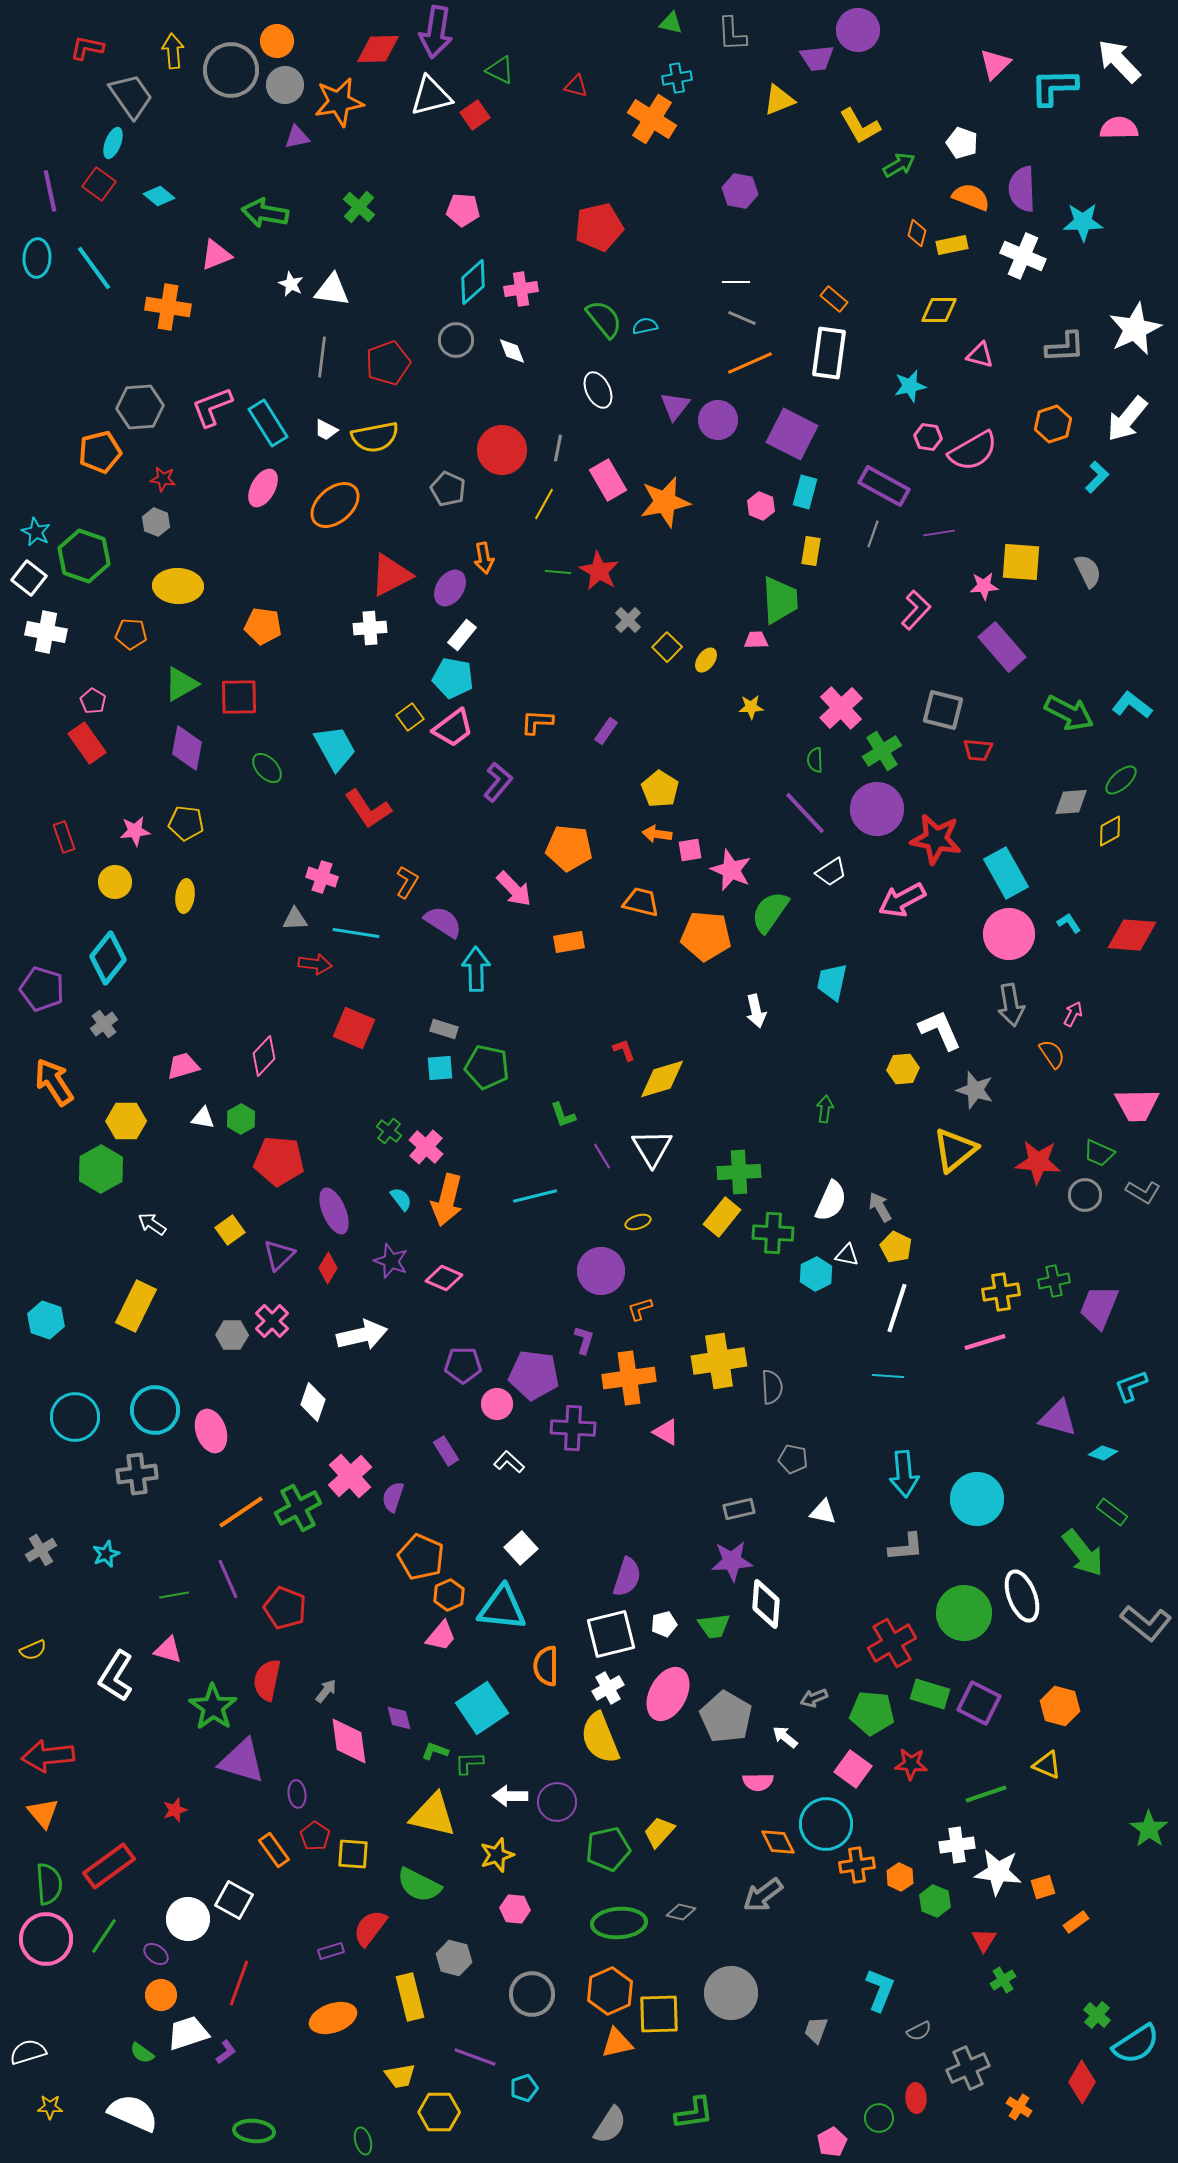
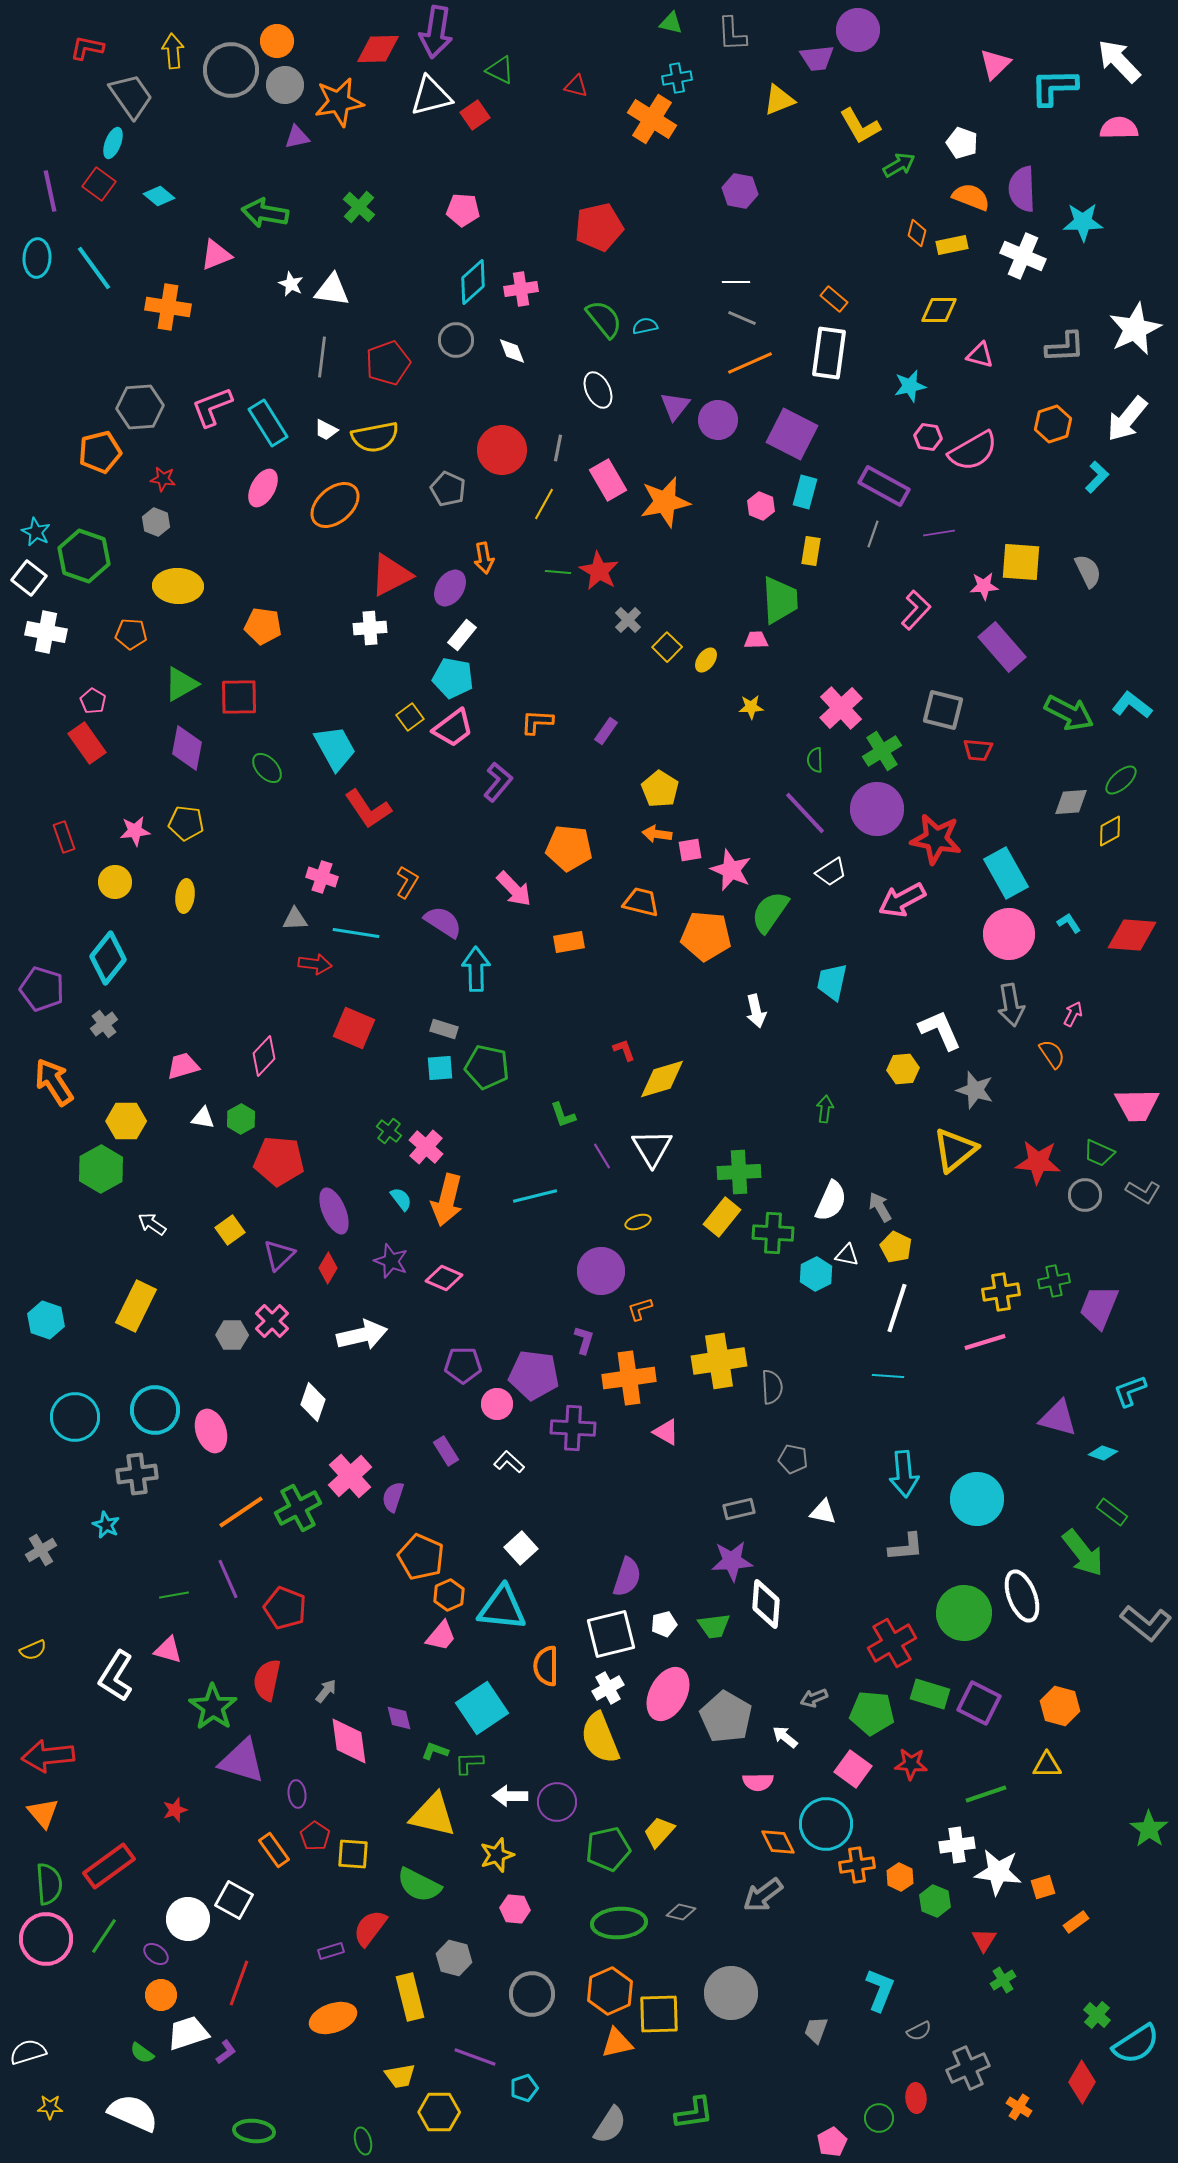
cyan L-shape at (1131, 1386): moved 1 px left, 5 px down
cyan star at (106, 1554): moved 29 px up; rotated 24 degrees counterclockwise
yellow triangle at (1047, 1765): rotated 24 degrees counterclockwise
